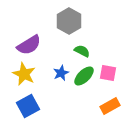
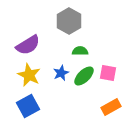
purple semicircle: moved 1 px left
green semicircle: moved 2 px left; rotated 28 degrees counterclockwise
yellow star: moved 5 px right, 1 px down
orange rectangle: moved 1 px right, 1 px down
